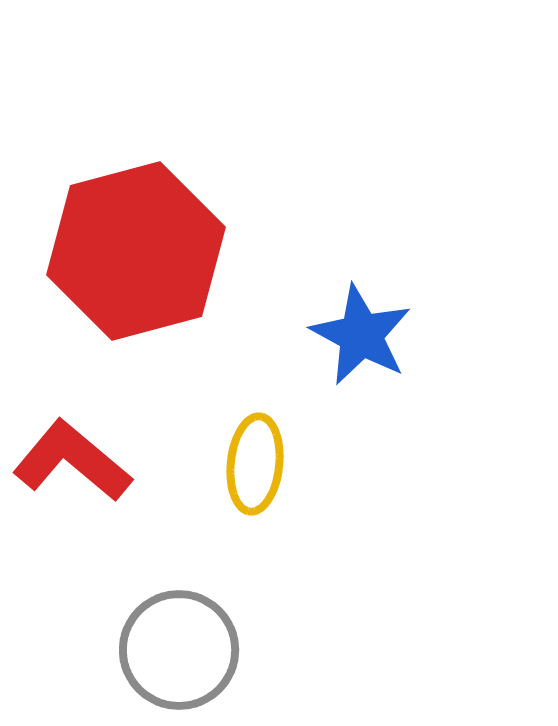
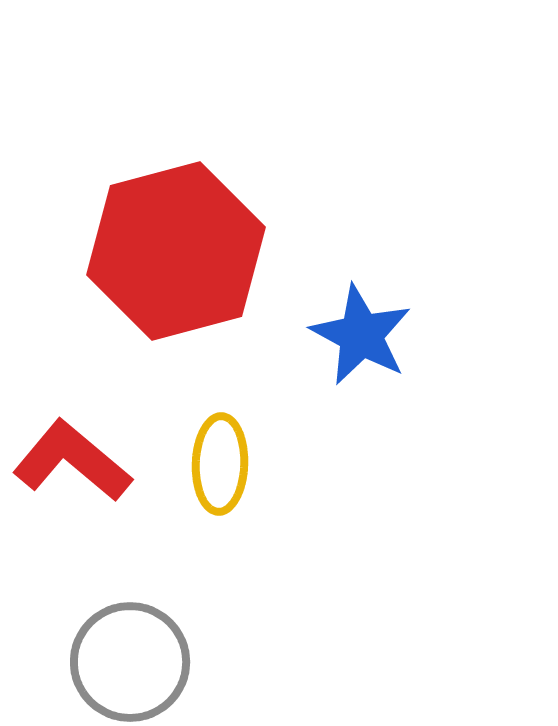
red hexagon: moved 40 px right
yellow ellipse: moved 35 px left; rotated 4 degrees counterclockwise
gray circle: moved 49 px left, 12 px down
